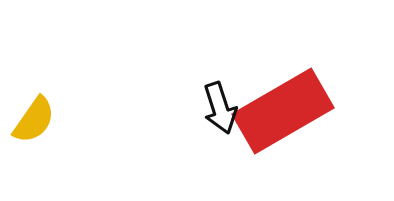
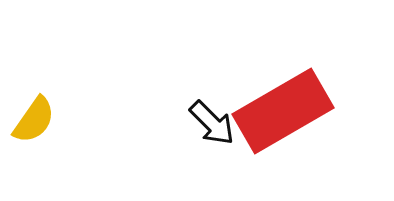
black arrow: moved 8 px left, 15 px down; rotated 27 degrees counterclockwise
